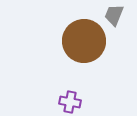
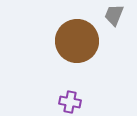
brown circle: moved 7 px left
